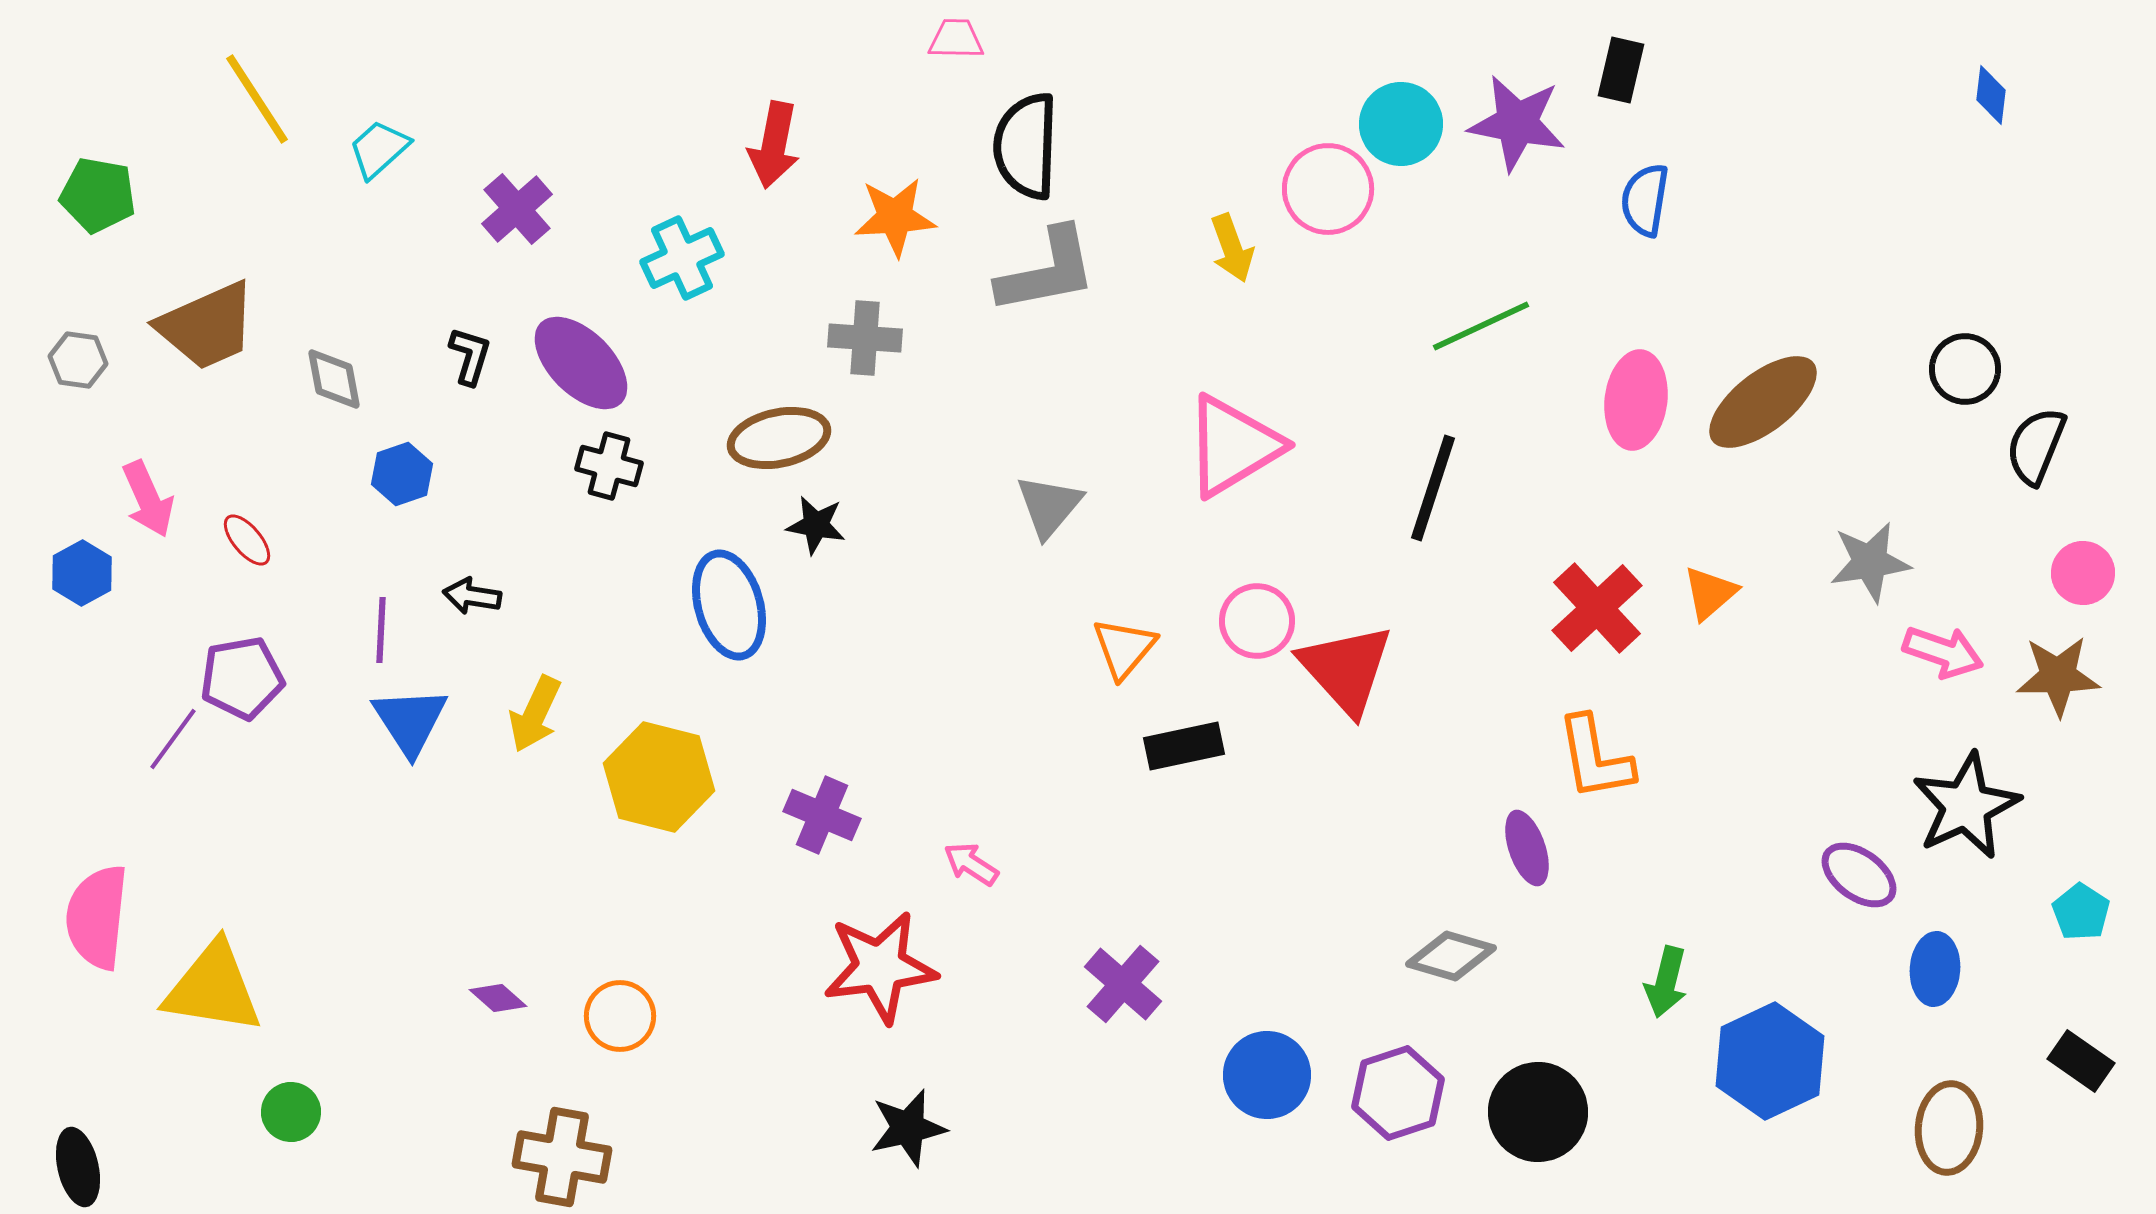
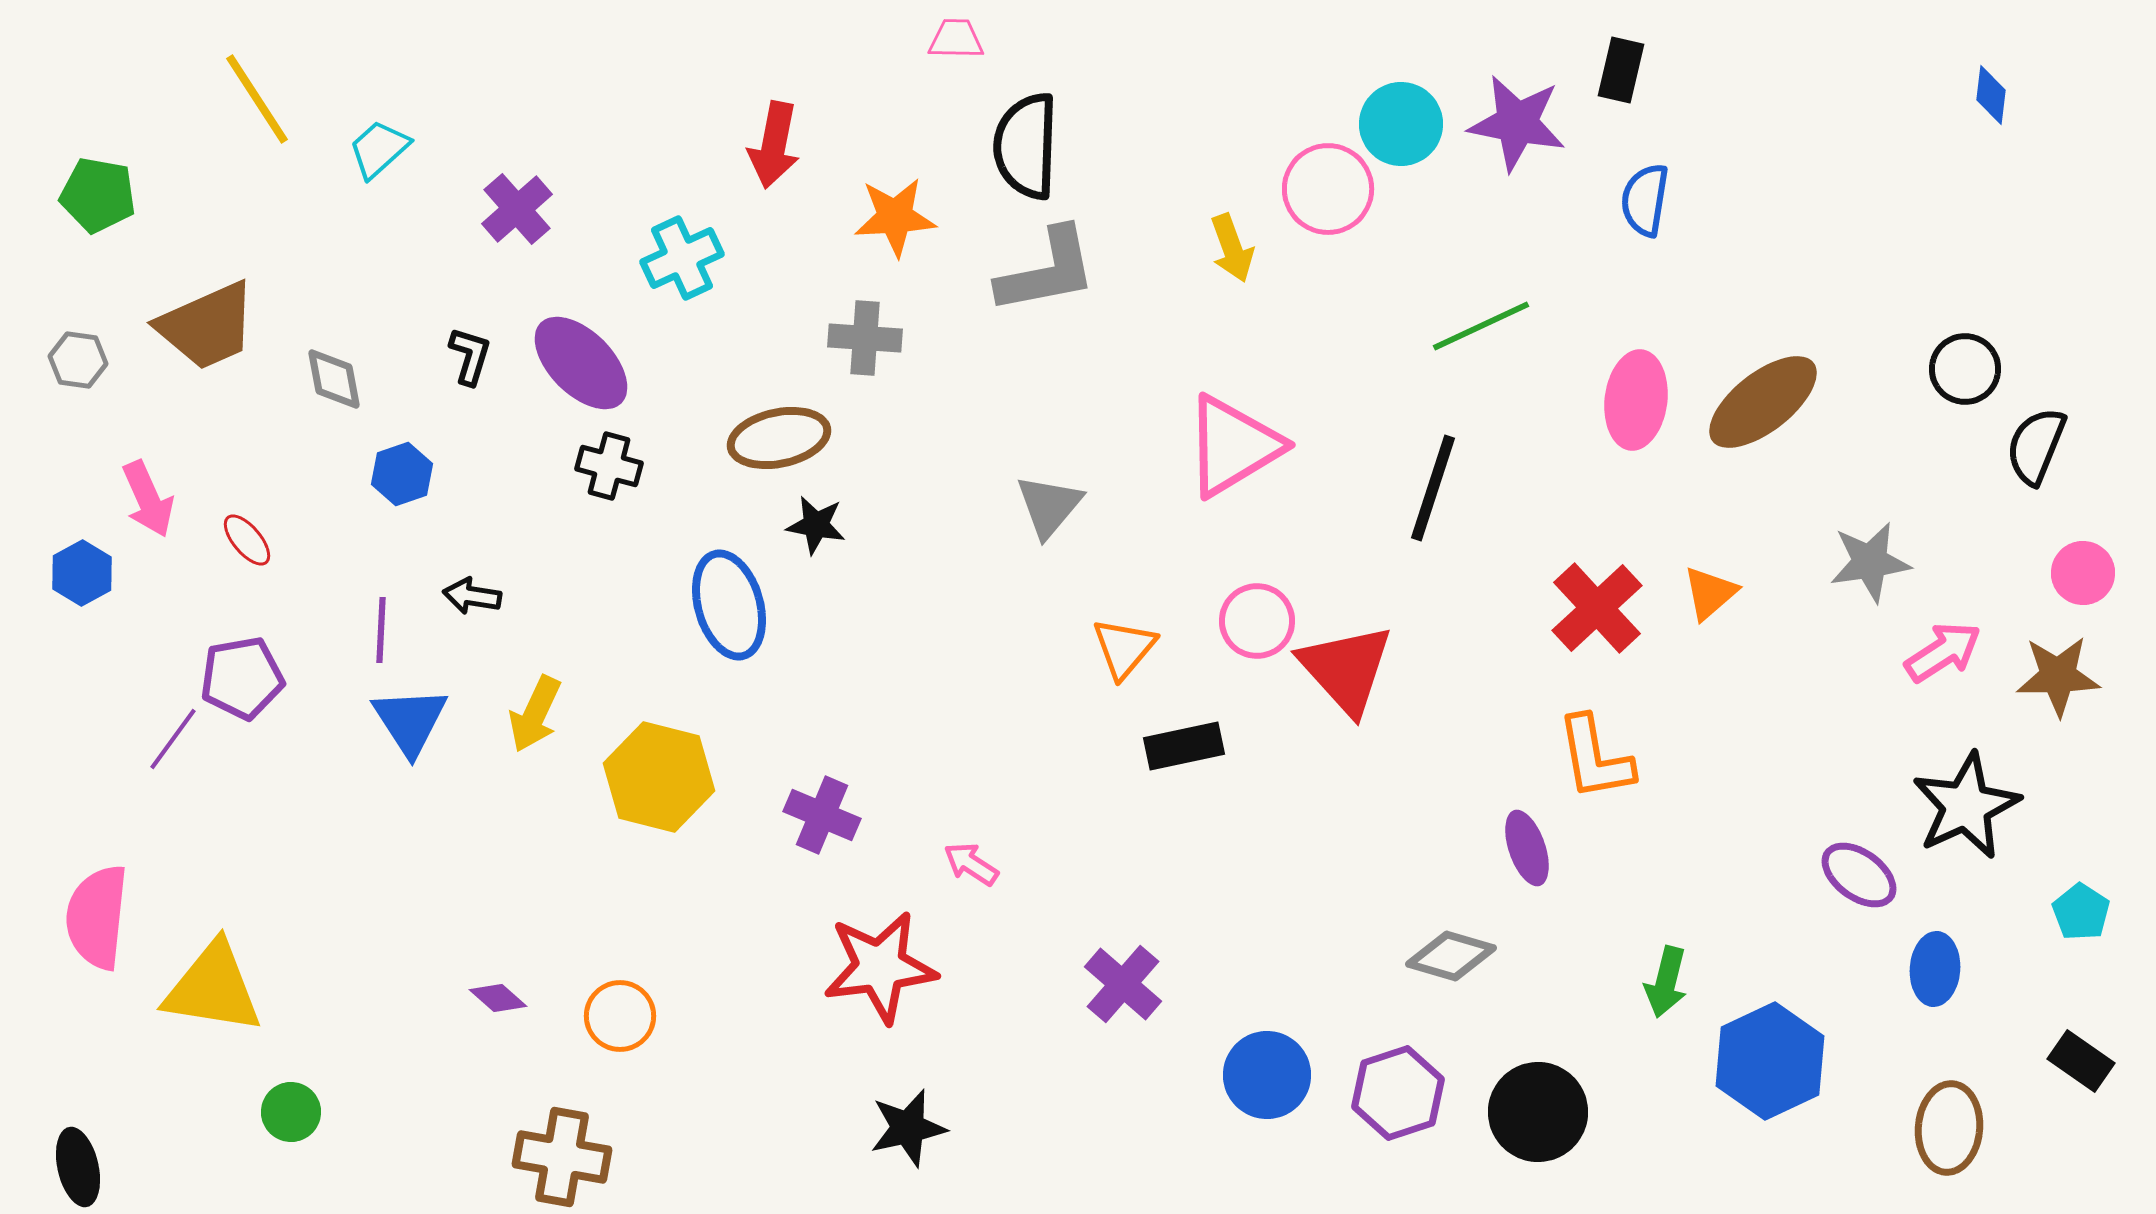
pink arrow at (1943, 652): rotated 52 degrees counterclockwise
